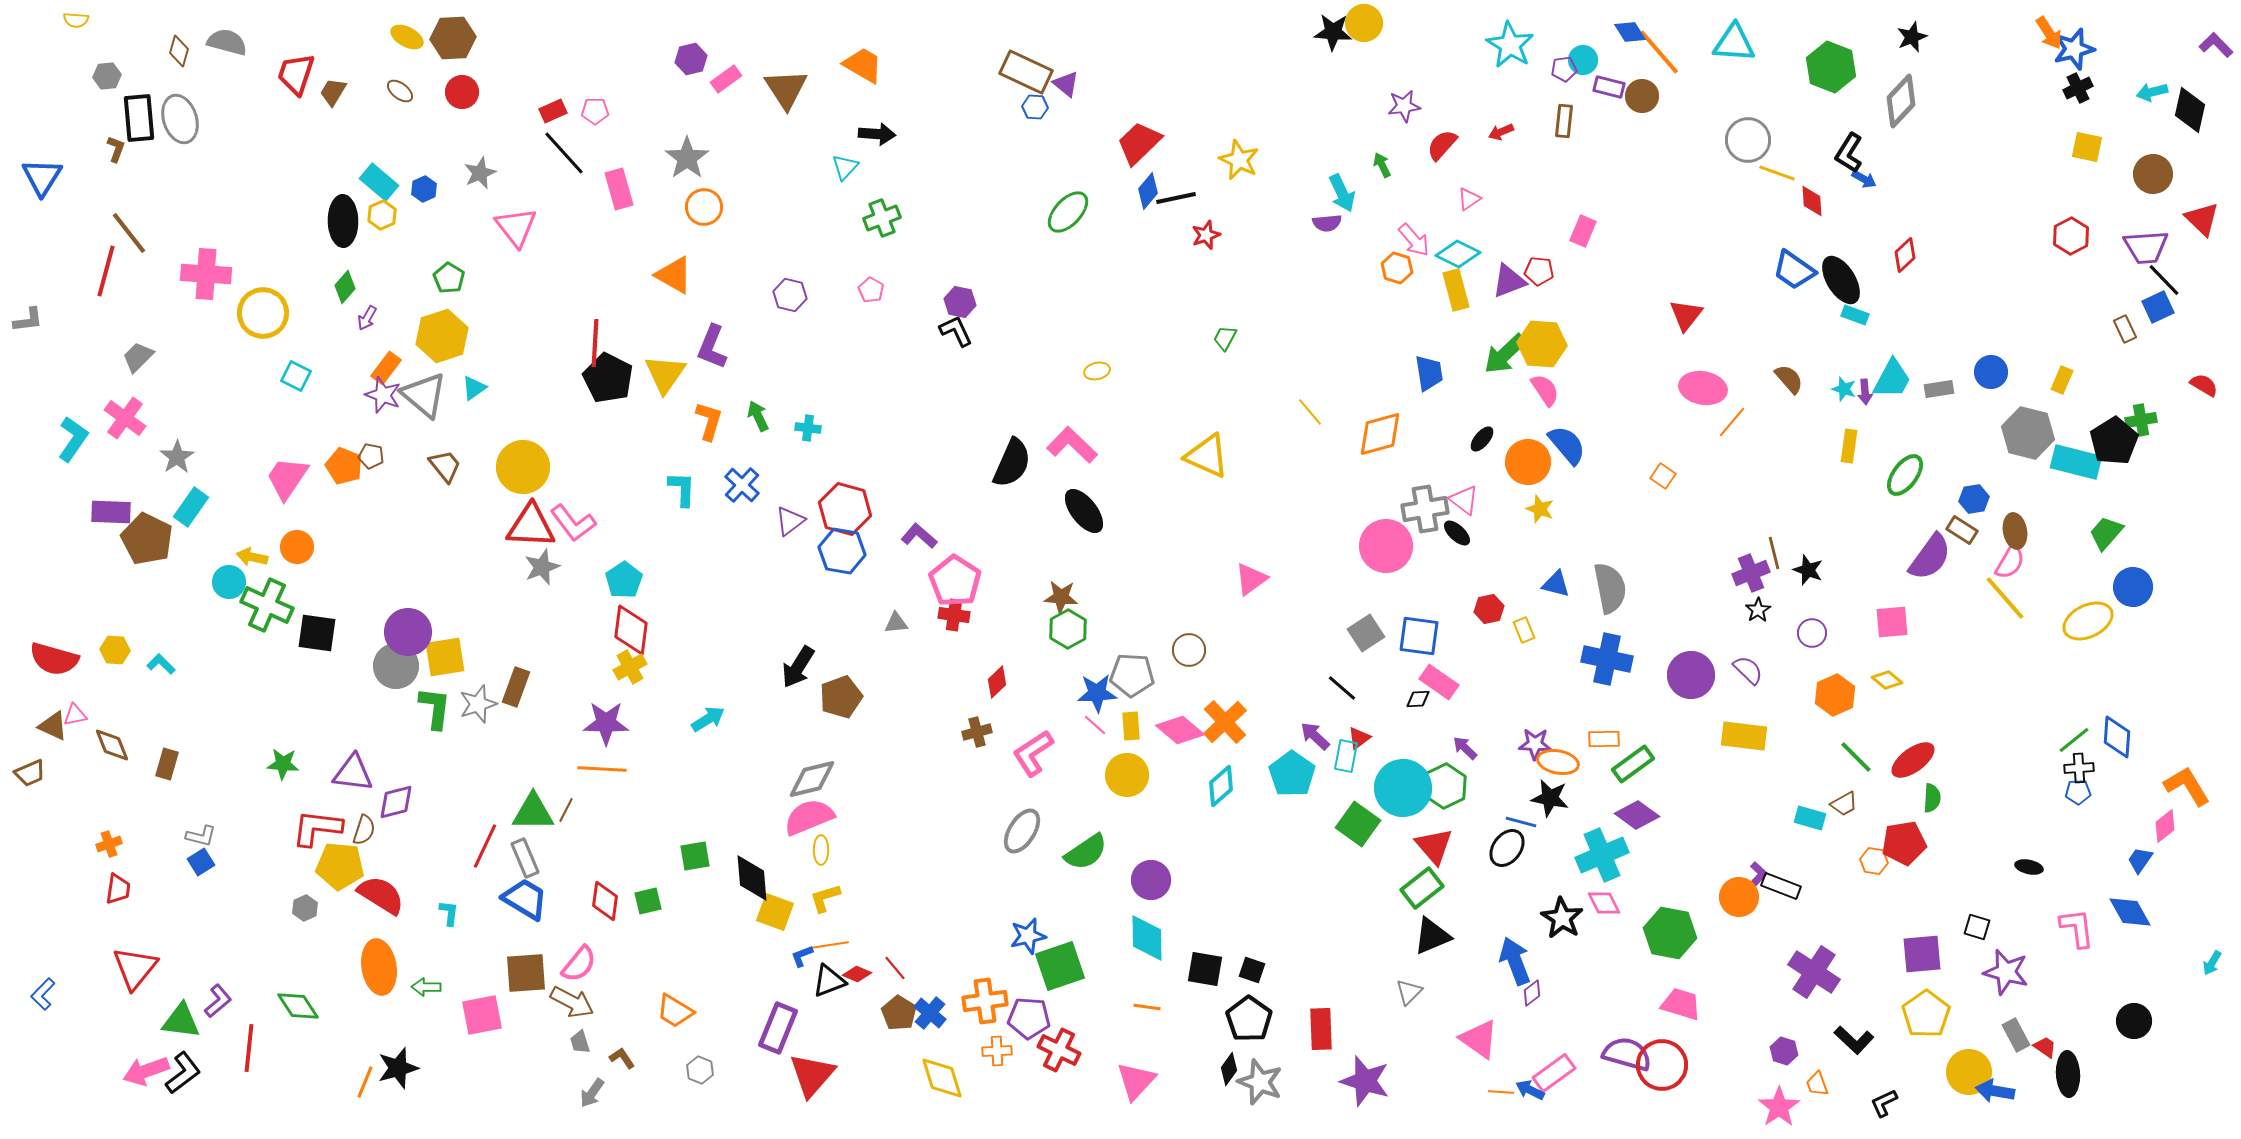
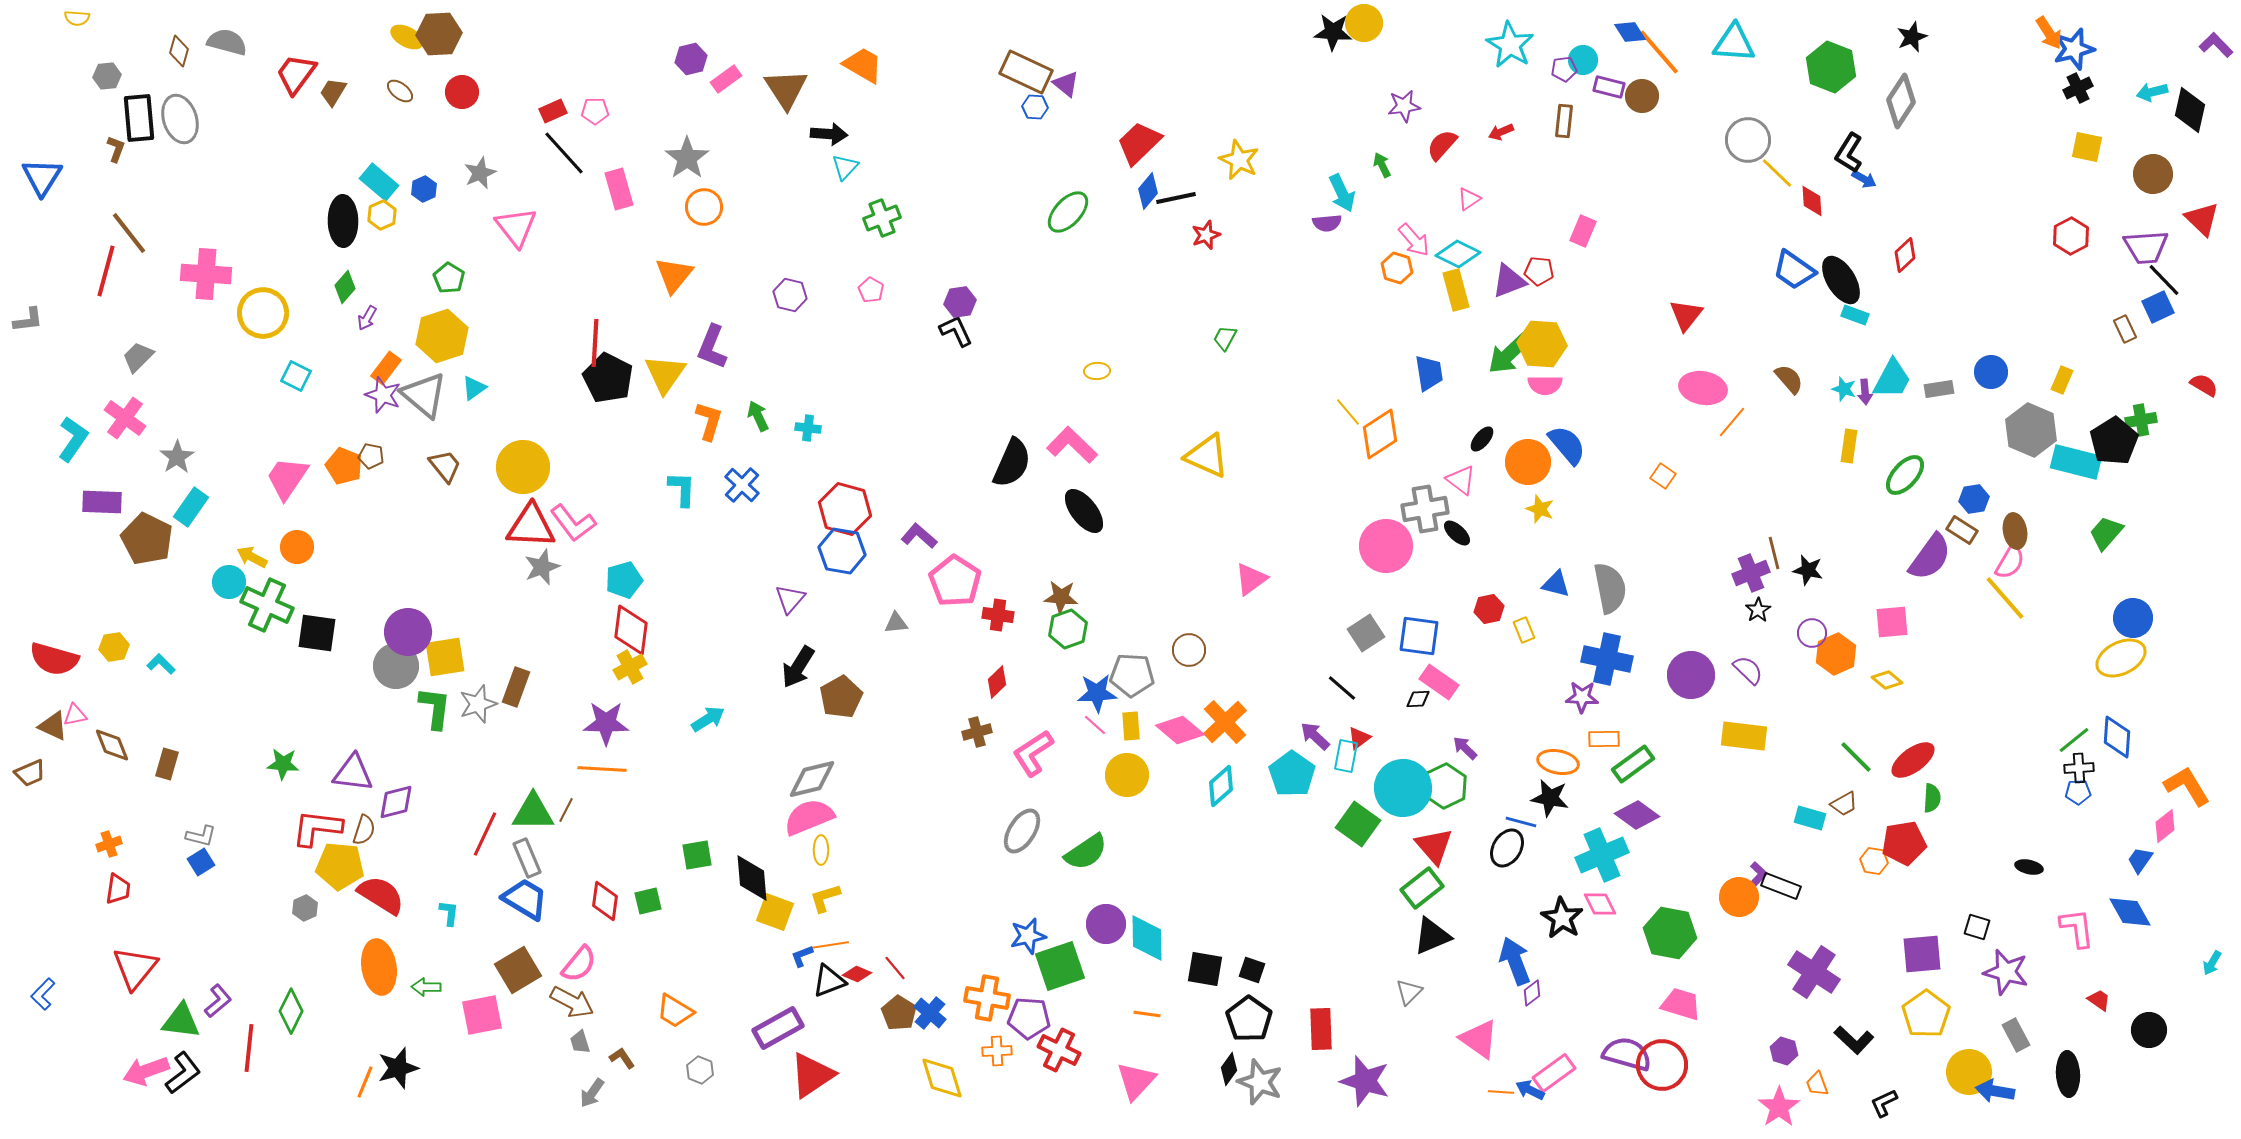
yellow semicircle at (76, 20): moved 1 px right, 2 px up
brown hexagon at (453, 38): moved 14 px left, 4 px up
red trapezoid at (296, 74): rotated 18 degrees clockwise
gray diamond at (1901, 101): rotated 10 degrees counterclockwise
black arrow at (877, 134): moved 48 px left
yellow line at (1777, 173): rotated 24 degrees clockwise
orange triangle at (674, 275): rotated 39 degrees clockwise
purple hexagon at (960, 302): rotated 20 degrees counterclockwise
green arrow at (1505, 354): moved 4 px right
yellow ellipse at (1097, 371): rotated 10 degrees clockwise
pink semicircle at (1545, 390): moved 5 px up; rotated 124 degrees clockwise
yellow line at (1310, 412): moved 38 px right
gray hexagon at (2028, 433): moved 3 px right, 3 px up; rotated 9 degrees clockwise
orange diamond at (1380, 434): rotated 18 degrees counterclockwise
green ellipse at (1905, 475): rotated 6 degrees clockwise
pink triangle at (1464, 500): moved 3 px left, 20 px up
purple rectangle at (111, 512): moved 9 px left, 10 px up
purple triangle at (790, 521): moved 78 px down; rotated 12 degrees counterclockwise
yellow arrow at (252, 557): rotated 16 degrees clockwise
black star at (1808, 570): rotated 8 degrees counterclockwise
cyan pentagon at (624, 580): rotated 18 degrees clockwise
blue circle at (2133, 587): moved 31 px down
red cross at (954, 615): moved 44 px right
yellow ellipse at (2088, 621): moved 33 px right, 37 px down
green hexagon at (1068, 629): rotated 9 degrees clockwise
yellow hexagon at (115, 650): moved 1 px left, 3 px up; rotated 12 degrees counterclockwise
orange hexagon at (1835, 695): moved 1 px right, 41 px up
brown pentagon at (841, 697): rotated 9 degrees counterclockwise
purple star at (1535, 744): moved 47 px right, 47 px up
red line at (485, 846): moved 12 px up
black ellipse at (1507, 848): rotated 6 degrees counterclockwise
green square at (695, 856): moved 2 px right, 1 px up
gray rectangle at (525, 858): moved 2 px right
purple circle at (1151, 880): moved 45 px left, 44 px down
pink diamond at (1604, 903): moved 4 px left, 1 px down
brown square at (526, 973): moved 8 px left, 3 px up; rotated 27 degrees counterclockwise
orange cross at (985, 1001): moved 2 px right, 3 px up; rotated 18 degrees clockwise
green diamond at (298, 1006): moved 7 px left, 5 px down; rotated 60 degrees clockwise
orange line at (1147, 1007): moved 7 px down
black circle at (2134, 1021): moved 15 px right, 9 px down
purple rectangle at (778, 1028): rotated 39 degrees clockwise
red trapezoid at (2045, 1047): moved 54 px right, 47 px up
red triangle at (812, 1075): rotated 15 degrees clockwise
